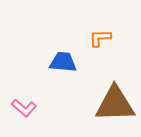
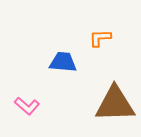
pink L-shape: moved 3 px right, 2 px up
